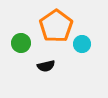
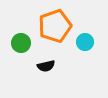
orange pentagon: moved 1 px left; rotated 16 degrees clockwise
cyan circle: moved 3 px right, 2 px up
